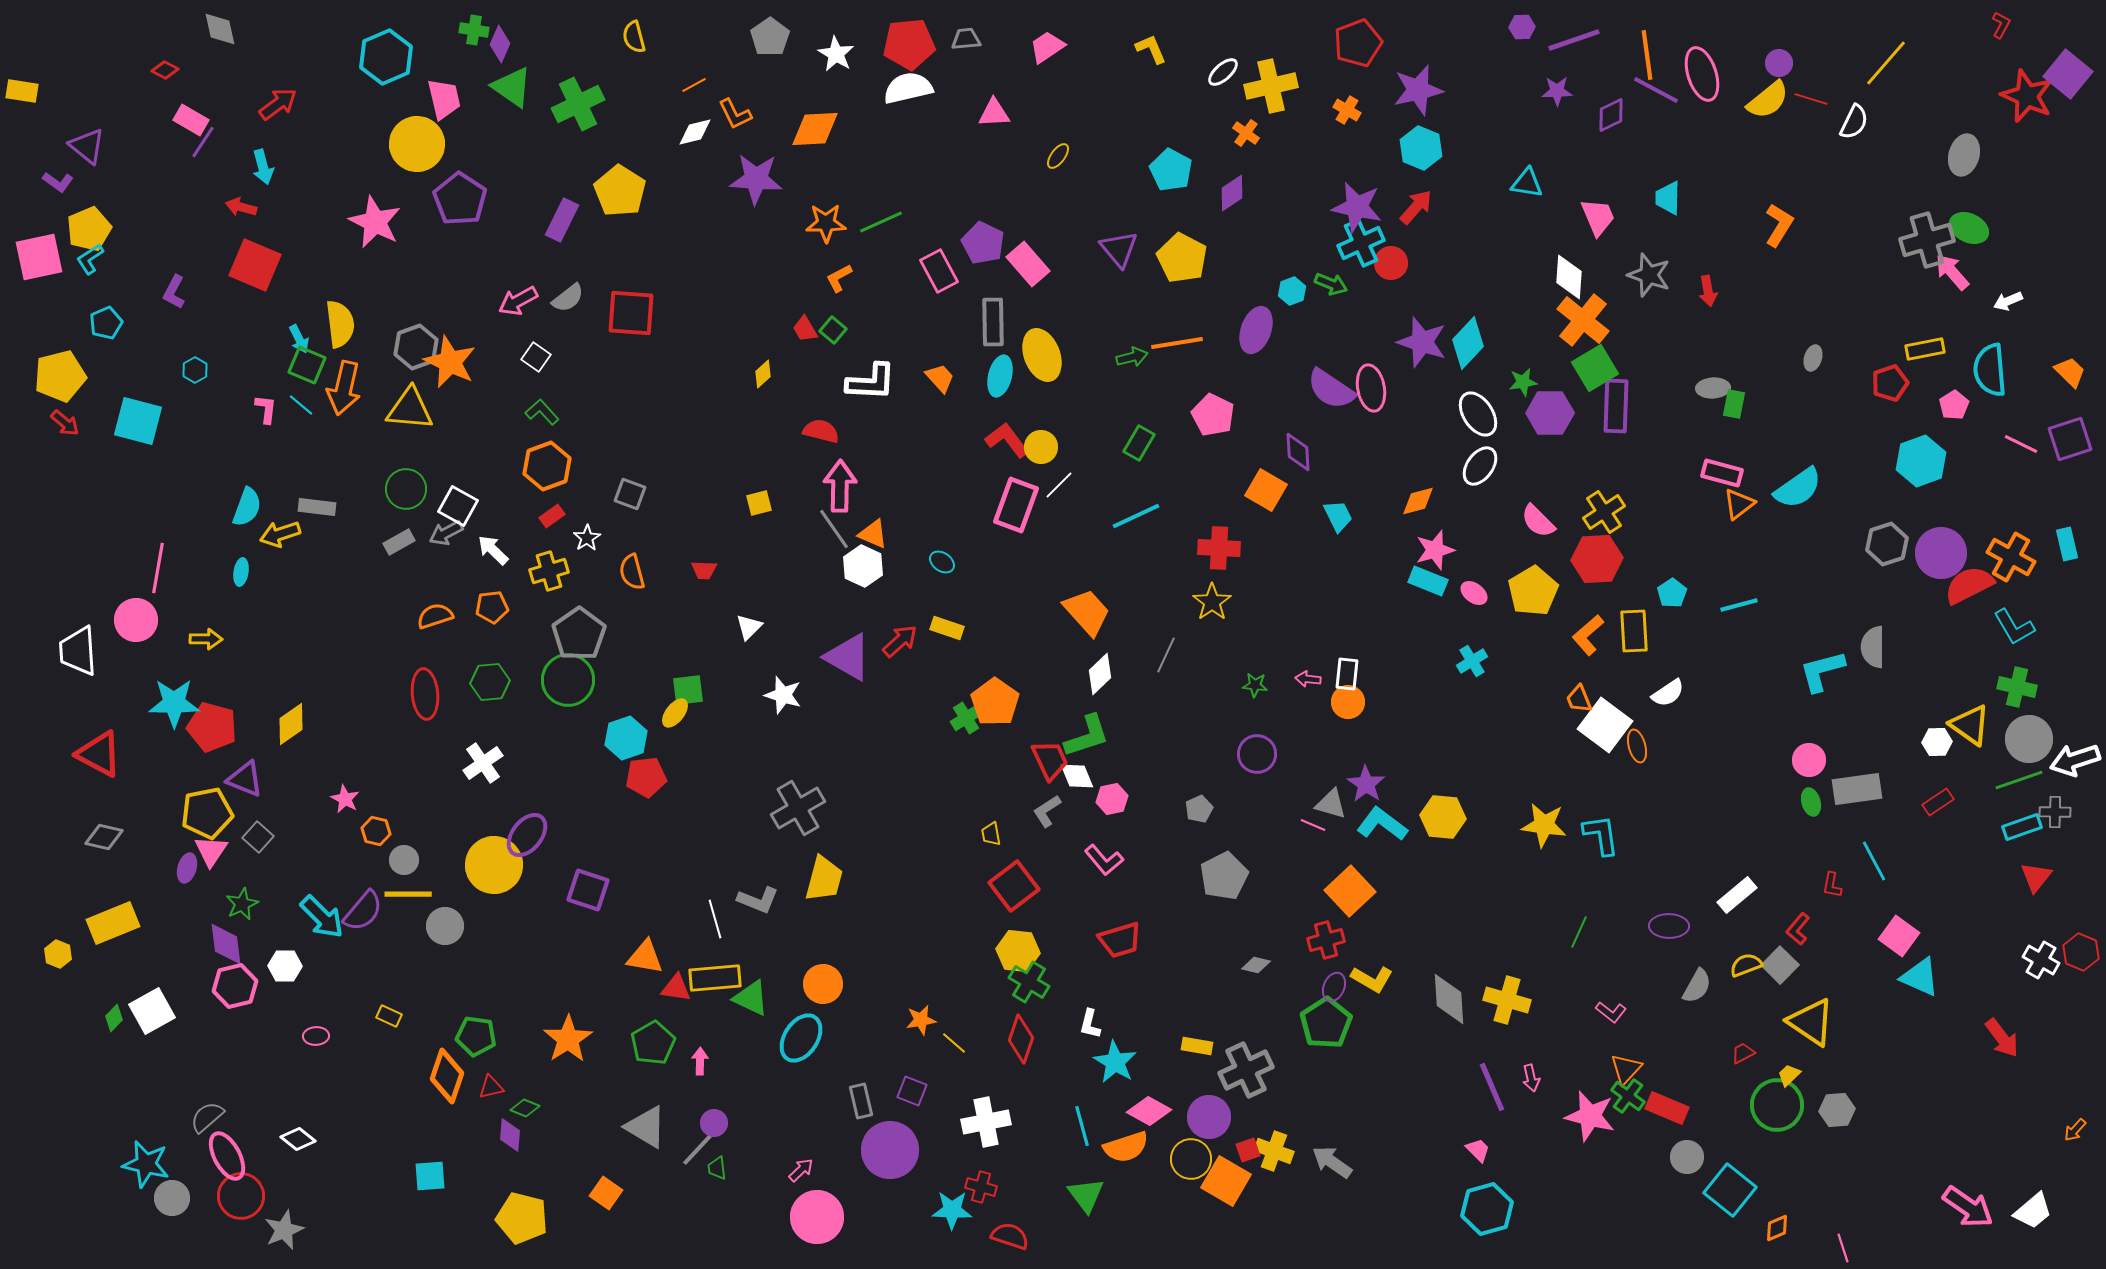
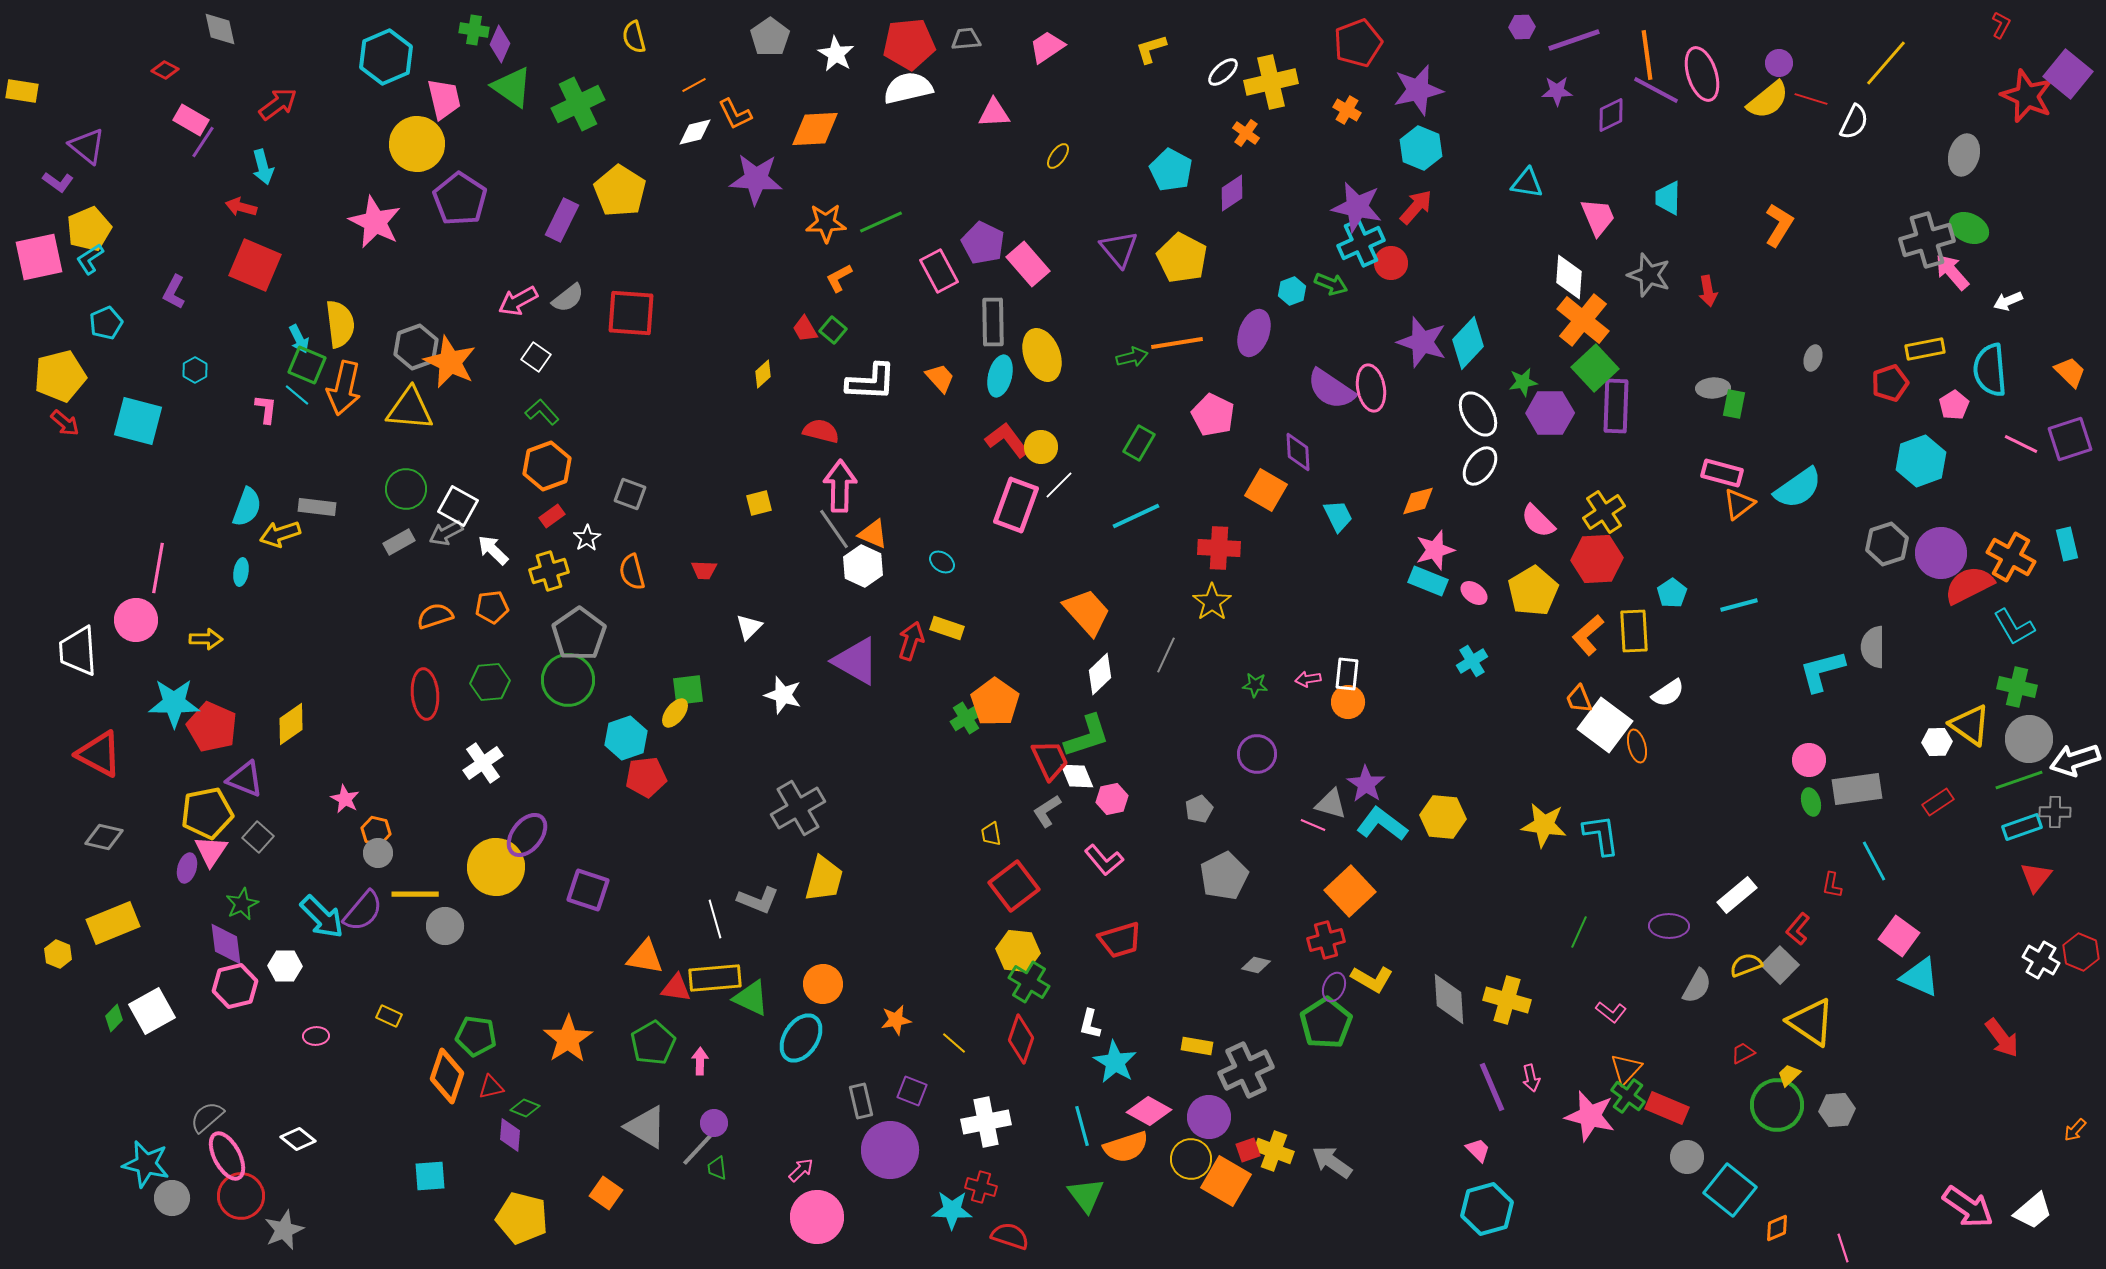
yellow L-shape at (1151, 49): rotated 84 degrees counterclockwise
yellow cross at (1271, 86): moved 4 px up
purple ellipse at (1256, 330): moved 2 px left, 3 px down
green square at (1595, 368): rotated 12 degrees counterclockwise
cyan line at (301, 405): moved 4 px left, 10 px up
red arrow at (900, 641): moved 11 px right; rotated 30 degrees counterclockwise
purple triangle at (848, 657): moved 8 px right, 4 px down
pink arrow at (1308, 679): rotated 15 degrees counterclockwise
red pentagon at (212, 727): rotated 9 degrees clockwise
gray circle at (404, 860): moved 26 px left, 7 px up
yellow circle at (494, 865): moved 2 px right, 2 px down
yellow line at (408, 894): moved 7 px right
orange star at (921, 1020): moved 25 px left
